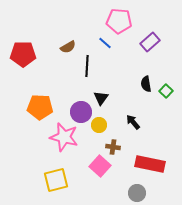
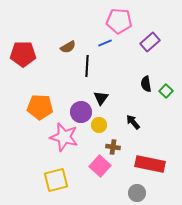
blue line: rotated 64 degrees counterclockwise
